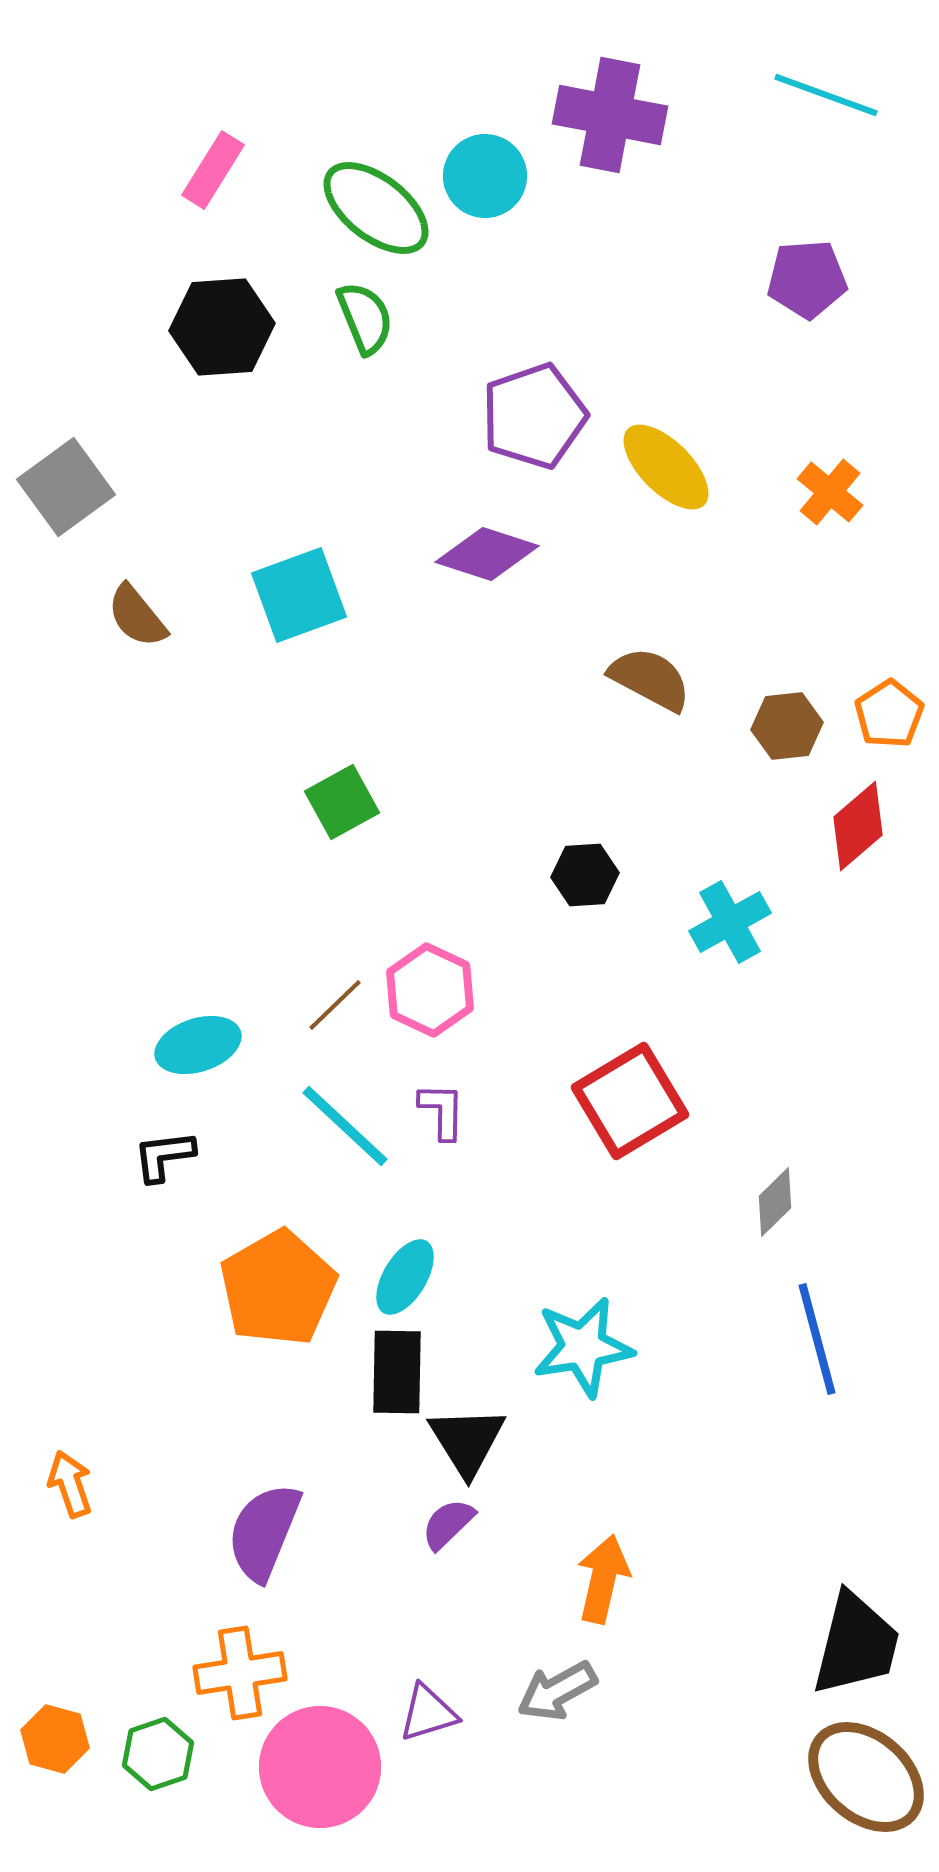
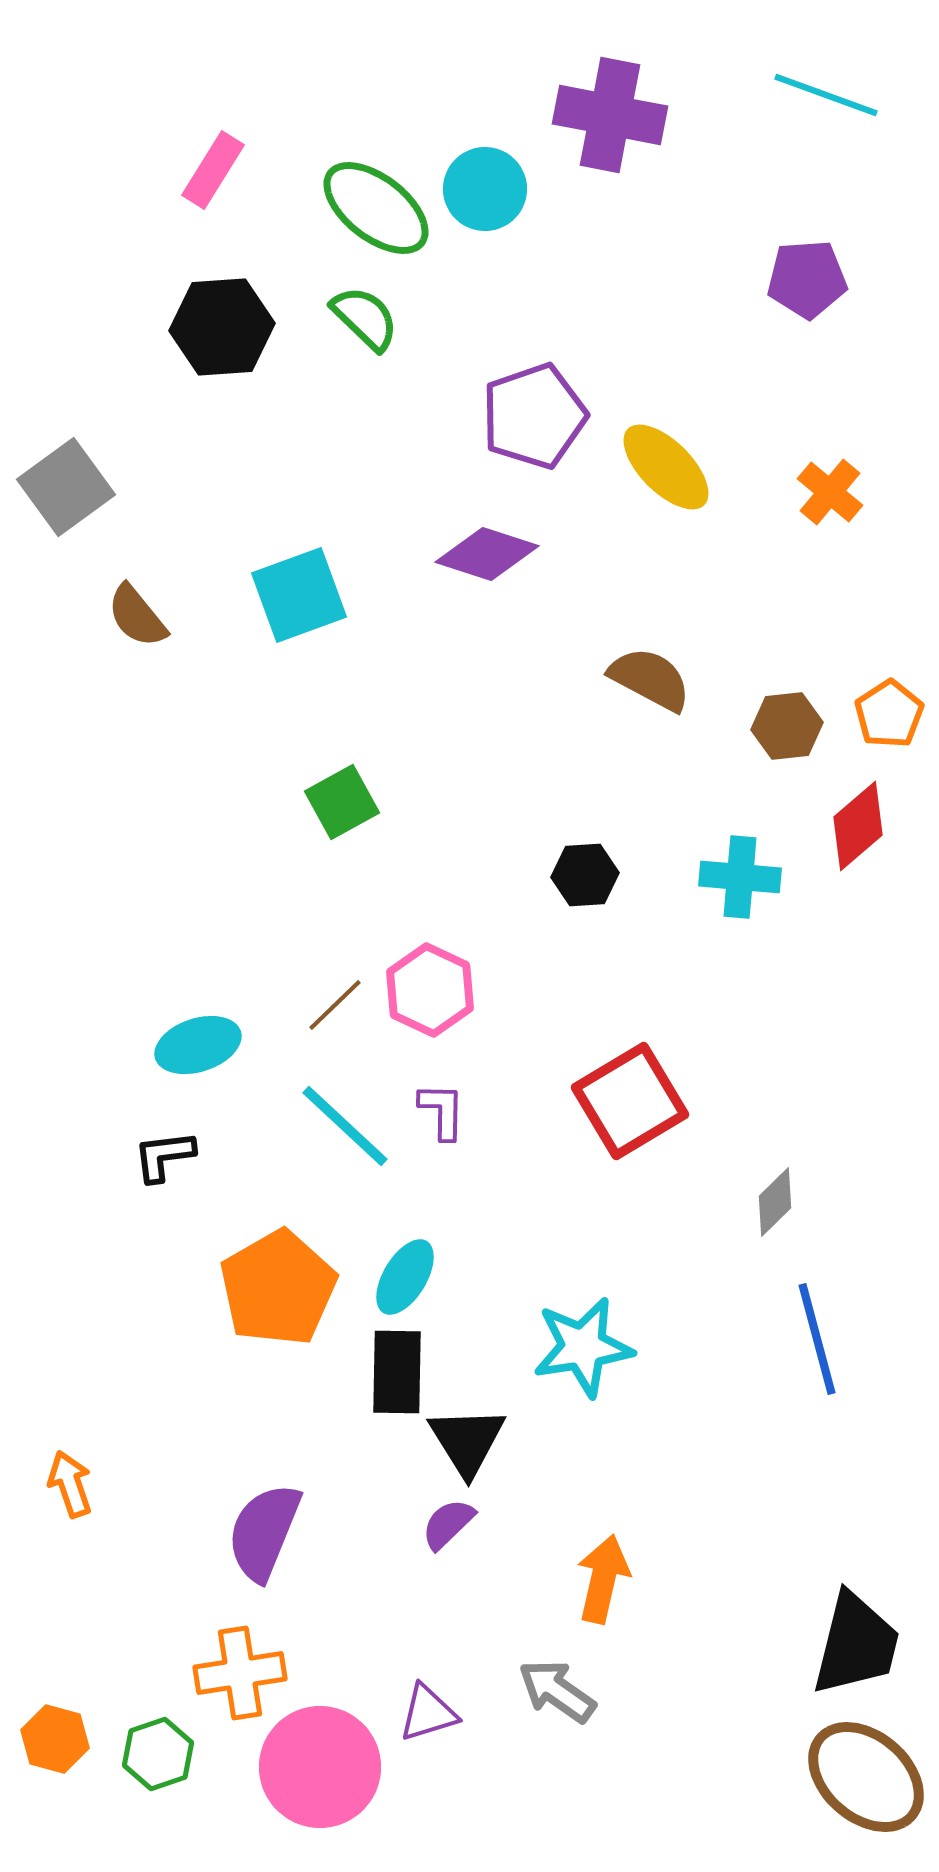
cyan circle at (485, 176): moved 13 px down
green semicircle at (365, 318): rotated 24 degrees counterclockwise
cyan cross at (730, 922): moved 10 px right, 45 px up; rotated 34 degrees clockwise
gray arrow at (557, 1691): rotated 64 degrees clockwise
